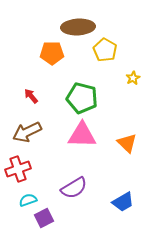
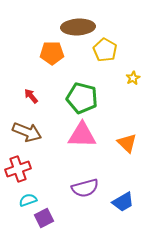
brown arrow: rotated 132 degrees counterclockwise
purple semicircle: moved 11 px right; rotated 16 degrees clockwise
